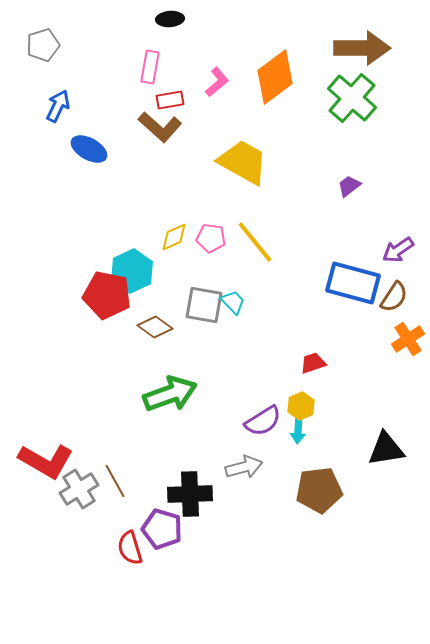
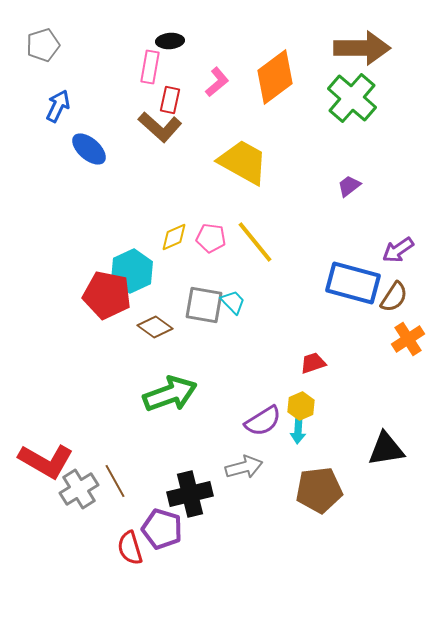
black ellipse: moved 22 px down
red rectangle: rotated 68 degrees counterclockwise
blue ellipse: rotated 12 degrees clockwise
black cross: rotated 12 degrees counterclockwise
